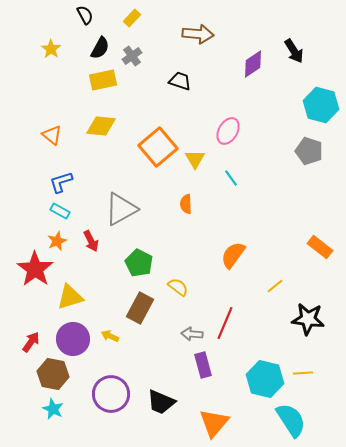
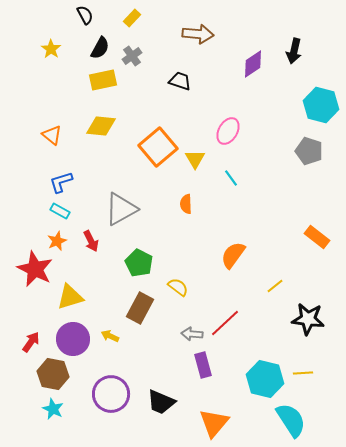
black arrow at (294, 51): rotated 45 degrees clockwise
orange rectangle at (320, 247): moved 3 px left, 10 px up
red star at (35, 269): rotated 9 degrees counterclockwise
red line at (225, 323): rotated 24 degrees clockwise
